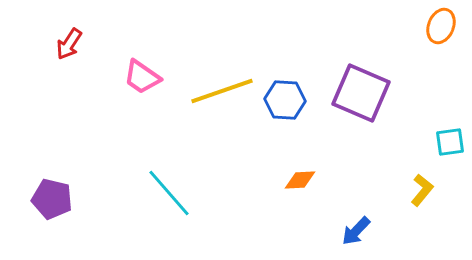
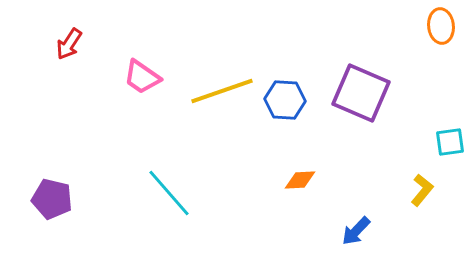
orange ellipse: rotated 28 degrees counterclockwise
